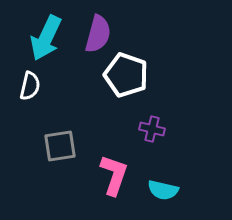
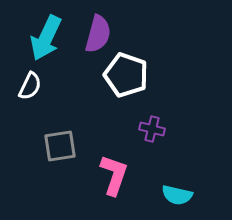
white semicircle: rotated 12 degrees clockwise
cyan semicircle: moved 14 px right, 5 px down
